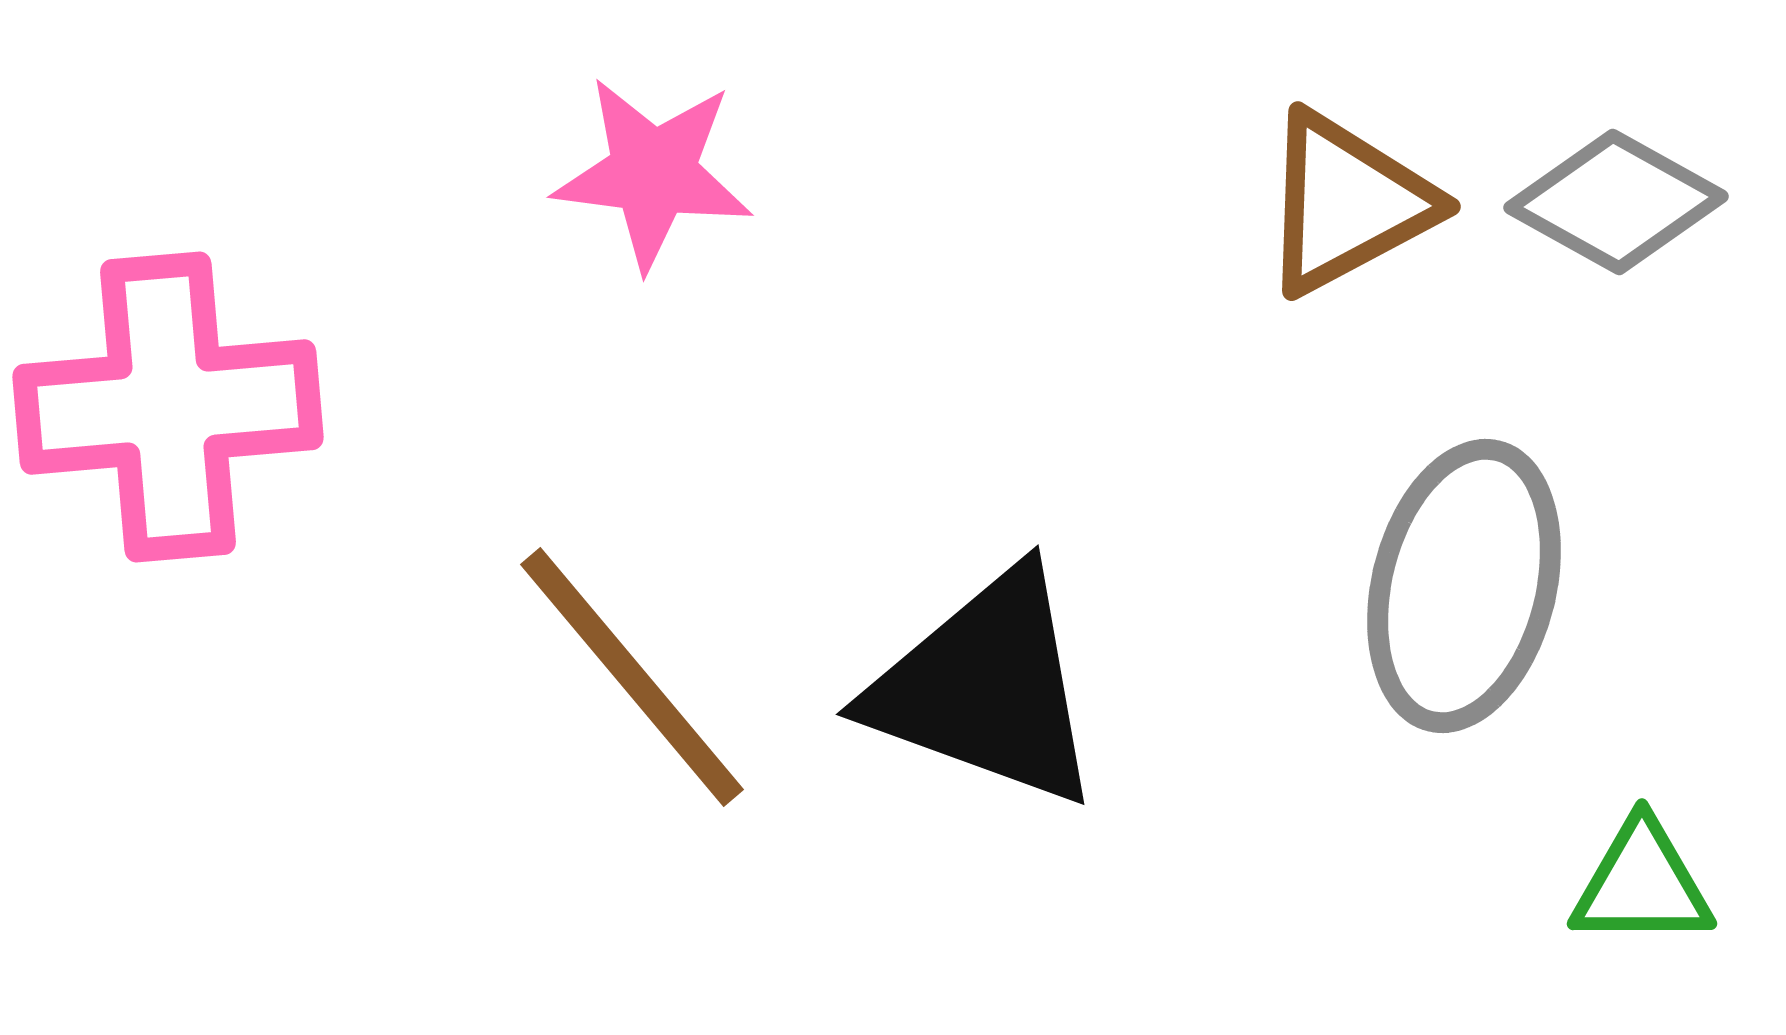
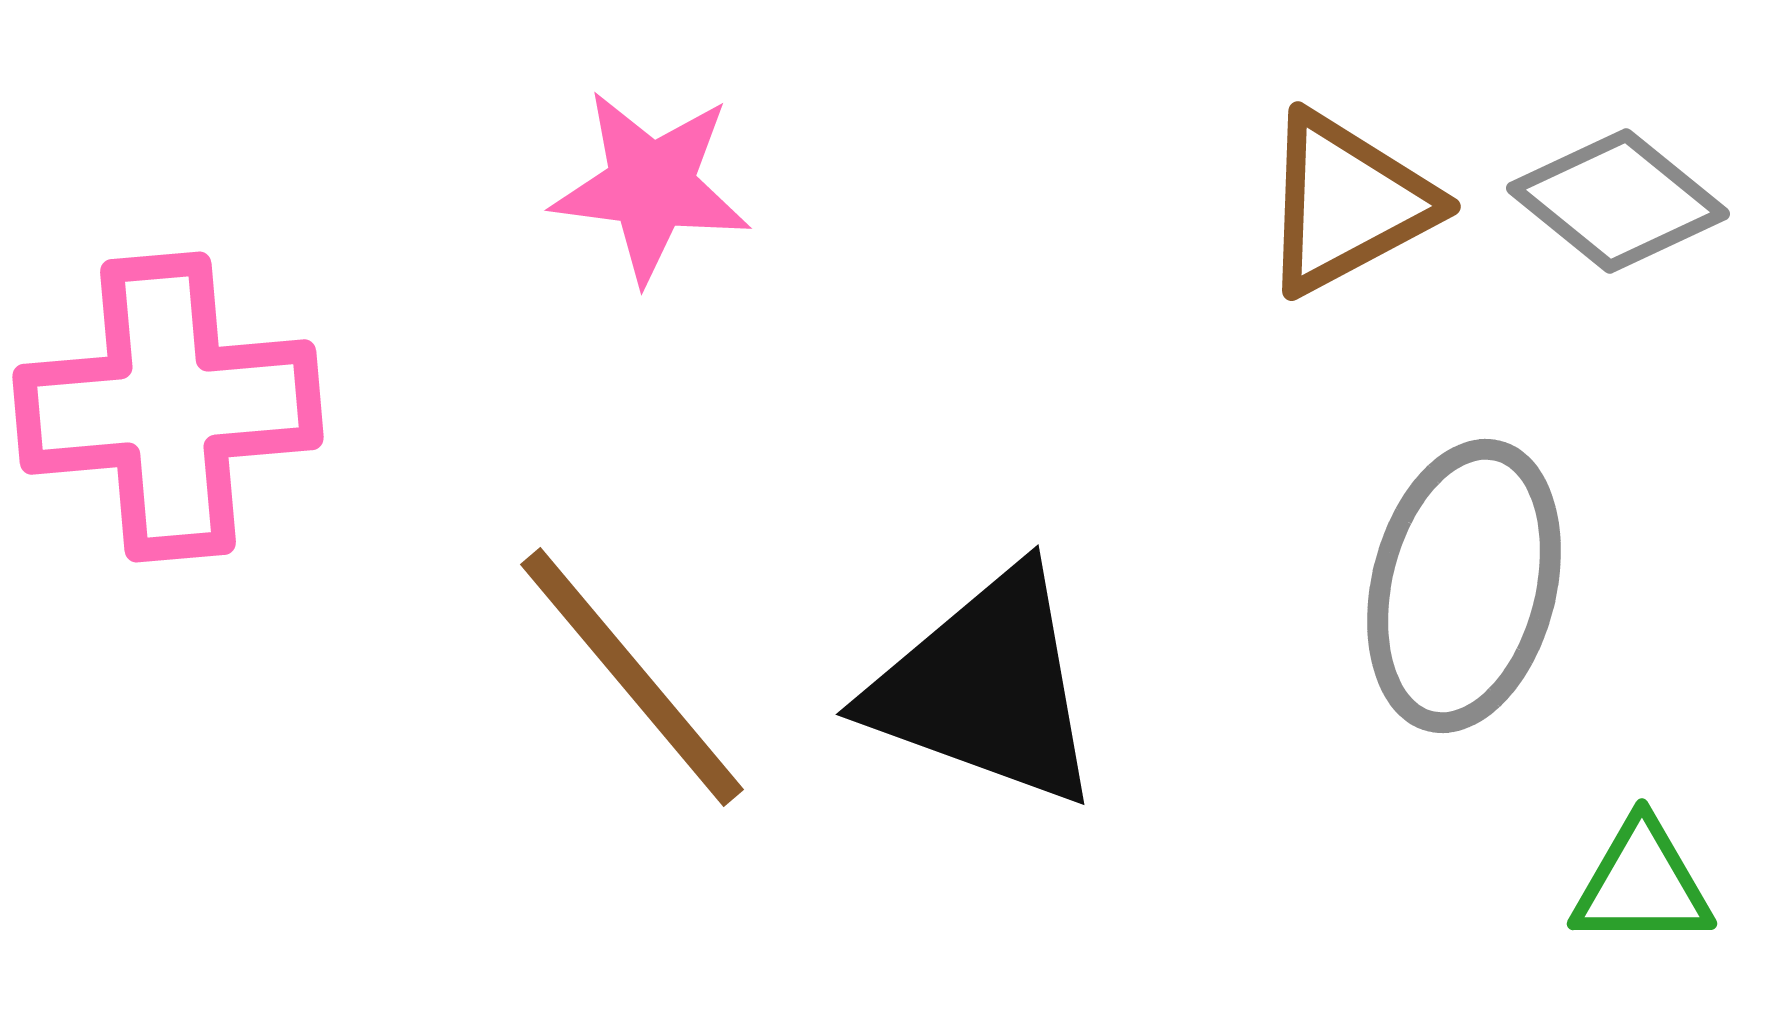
pink star: moved 2 px left, 13 px down
gray diamond: moved 2 px right, 1 px up; rotated 10 degrees clockwise
